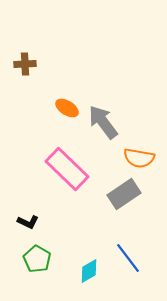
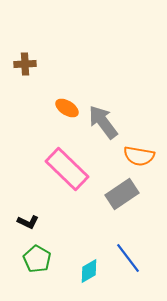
orange semicircle: moved 2 px up
gray rectangle: moved 2 px left
